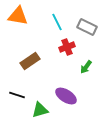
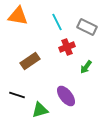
purple ellipse: rotated 20 degrees clockwise
